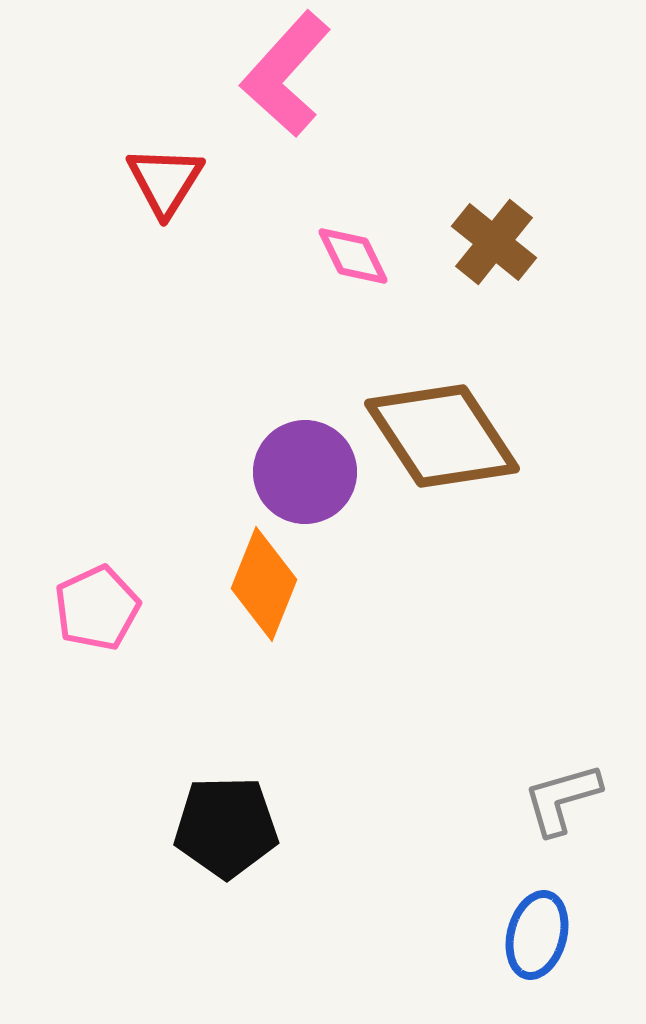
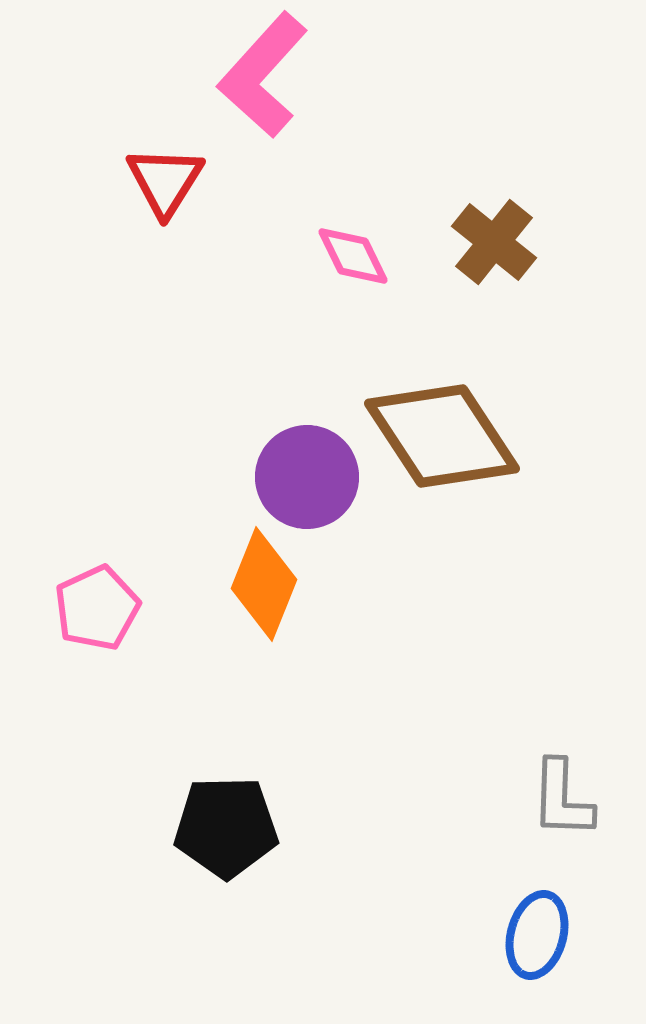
pink L-shape: moved 23 px left, 1 px down
purple circle: moved 2 px right, 5 px down
gray L-shape: rotated 72 degrees counterclockwise
